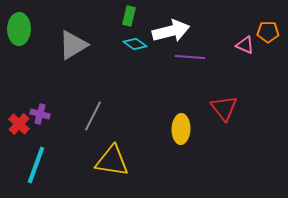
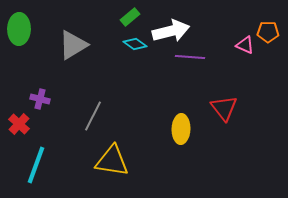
green rectangle: moved 1 px right, 1 px down; rotated 36 degrees clockwise
purple cross: moved 15 px up
